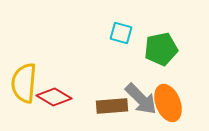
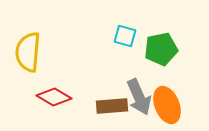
cyan square: moved 4 px right, 3 px down
yellow semicircle: moved 4 px right, 31 px up
gray arrow: moved 2 px left, 2 px up; rotated 21 degrees clockwise
orange ellipse: moved 1 px left, 2 px down
